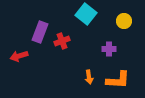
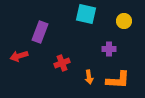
cyan square: rotated 25 degrees counterclockwise
red cross: moved 22 px down
